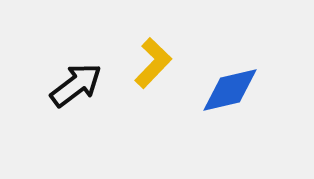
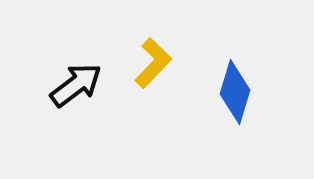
blue diamond: moved 5 px right, 2 px down; rotated 60 degrees counterclockwise
